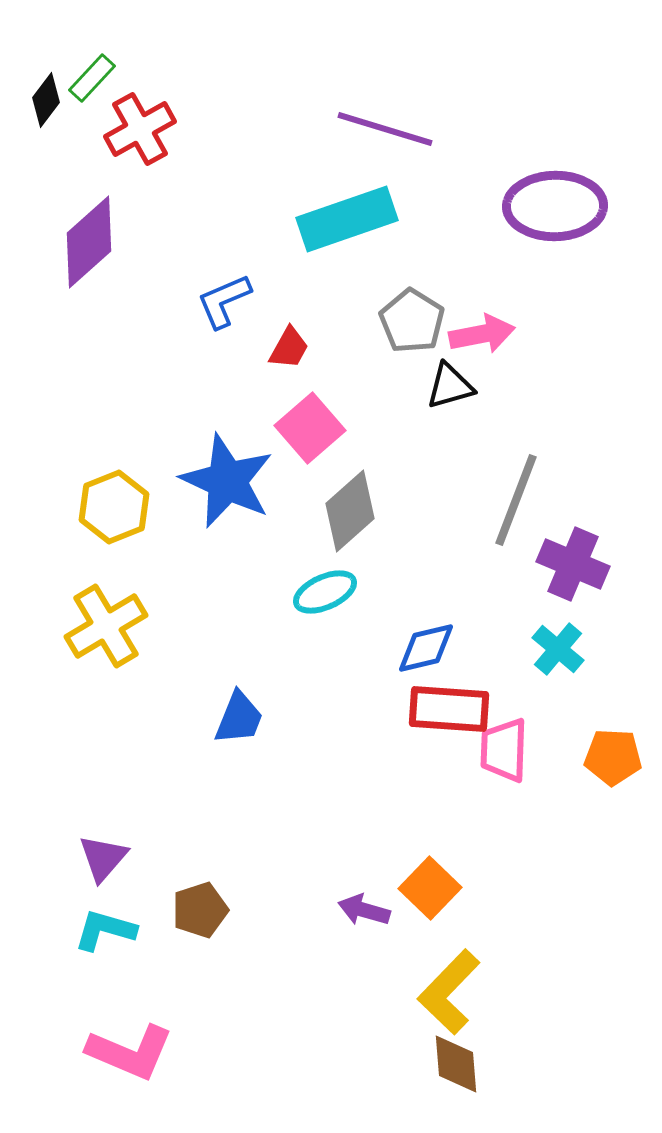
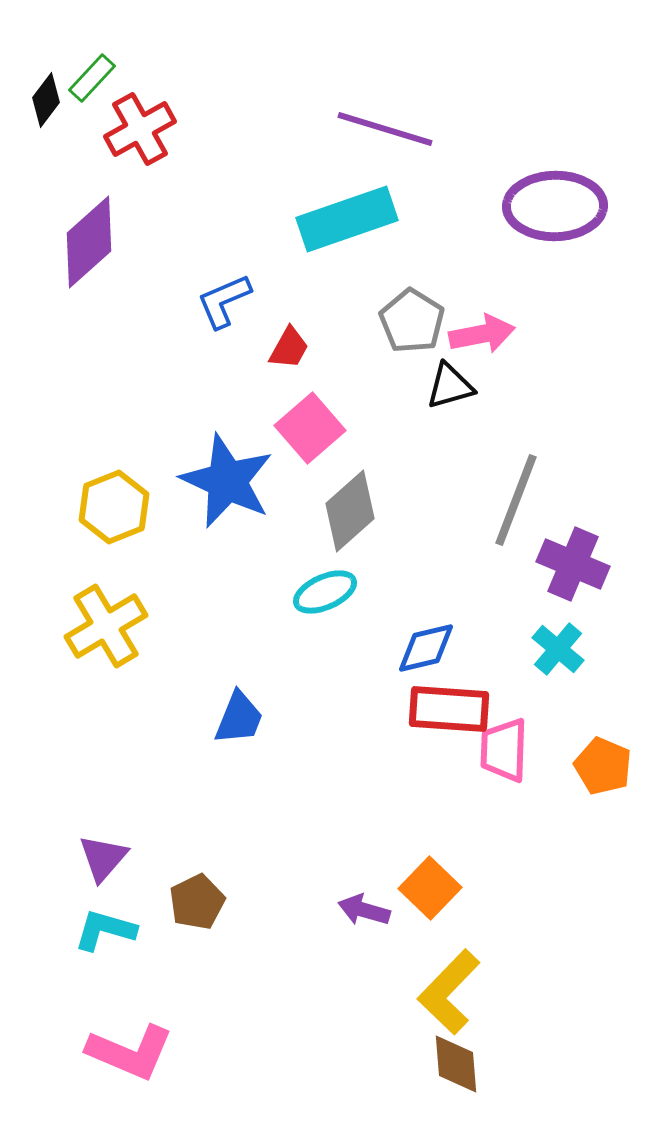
orange pentagon: moved 10 px left, 9 px down; rotated 20 degrees clockwise
brown pentagon: moved 3 px left, 8 px up; rotated 8 degrees counterclockwise
